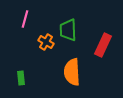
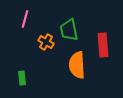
green trapezoid: moved 1 px right; rotated 10 degrees counterclockwise
red rectangle: rotated 30 degrees counterclockwise
orange semicircle: moved 5 px right, 7 px up
green rectangle: moved 1 px right
